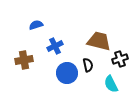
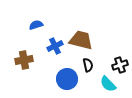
brown trapezoid: moved 18 px left, 1 px up
black cross: moved 6 px down
blue circle: moved 6 px down
cyan semicircle: moved 3 px left; rotated 18 degrees counterclockwise
